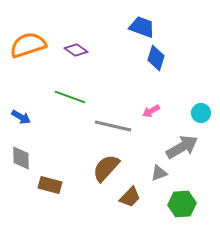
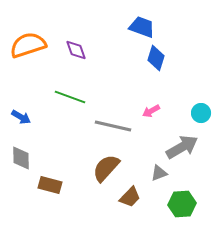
purple diamond: rotated 35 degrees clockwise
